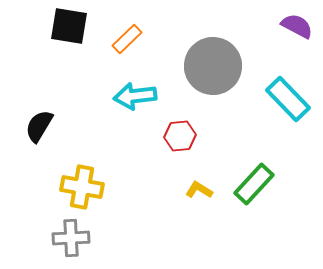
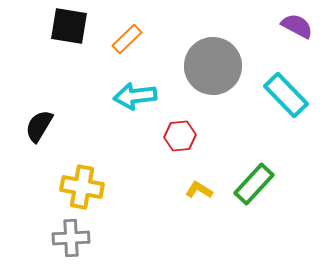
cyan rectangle: moved 2 px left, 4 px up
